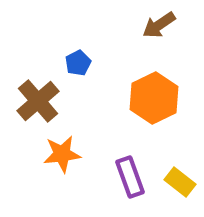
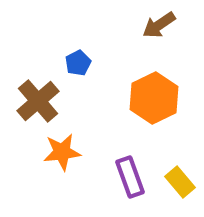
orange star: moved 2 px up
yellow rectangle: rotated 12 degrees clockwise
